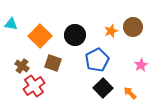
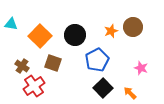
pink star: moved 3 px down; rotated 24 degrees counterclockwise
